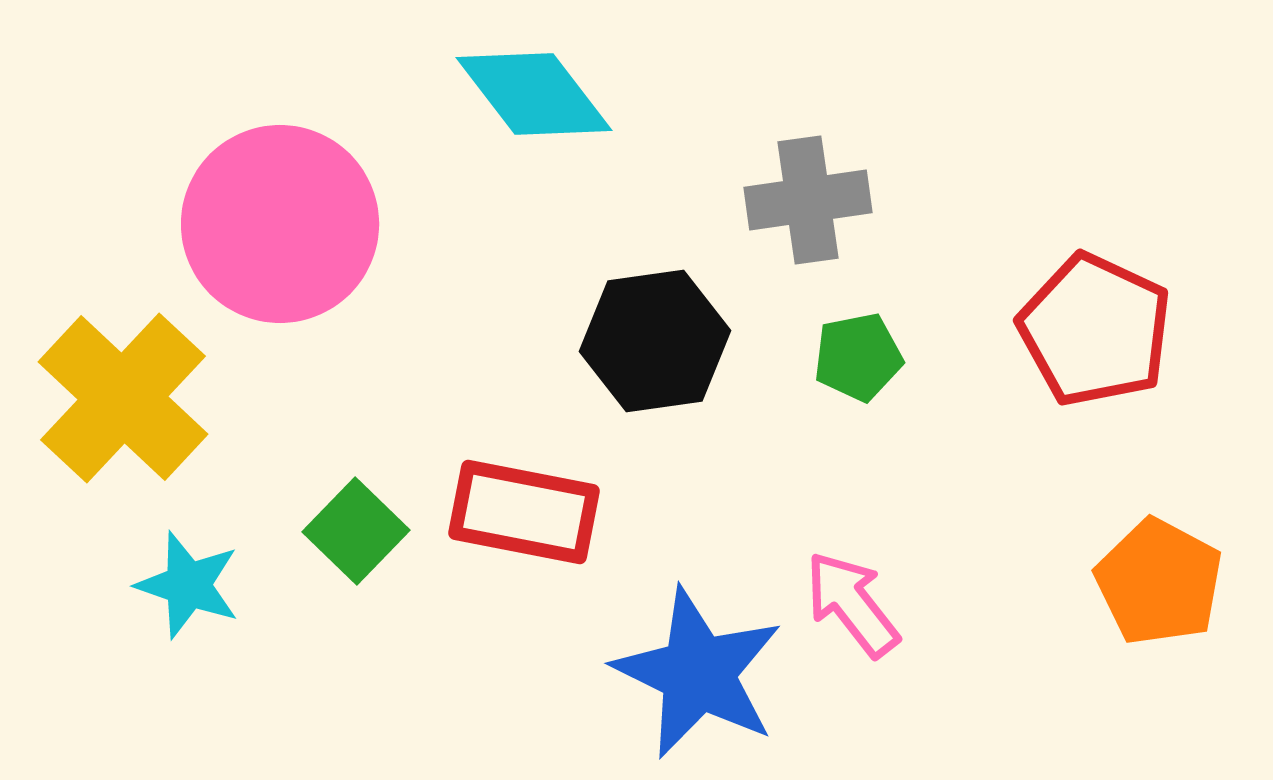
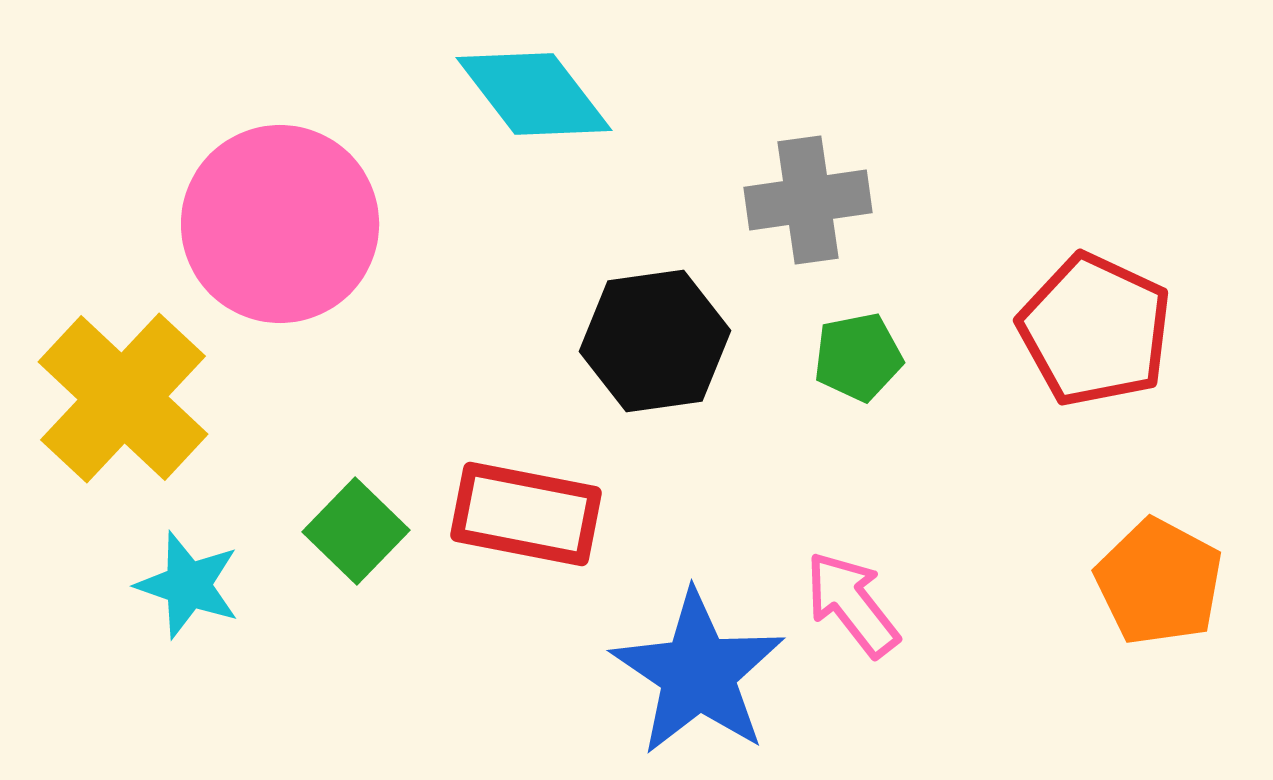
red rectangle: moved 2 px right, 2 px down
blue star: rotated 8 degrees clockwise
